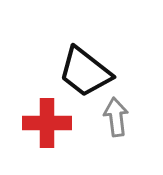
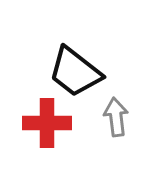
black trapezoid: moved 10 px left
